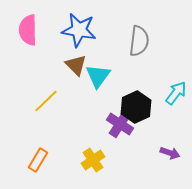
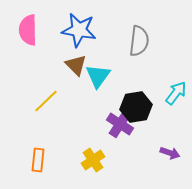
black hexagon: rotated 16 degrees clockwise
orange rectangle: rotated 25 degrees counterclockwise
